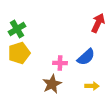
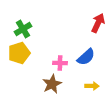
green cross: moved 6 px right
